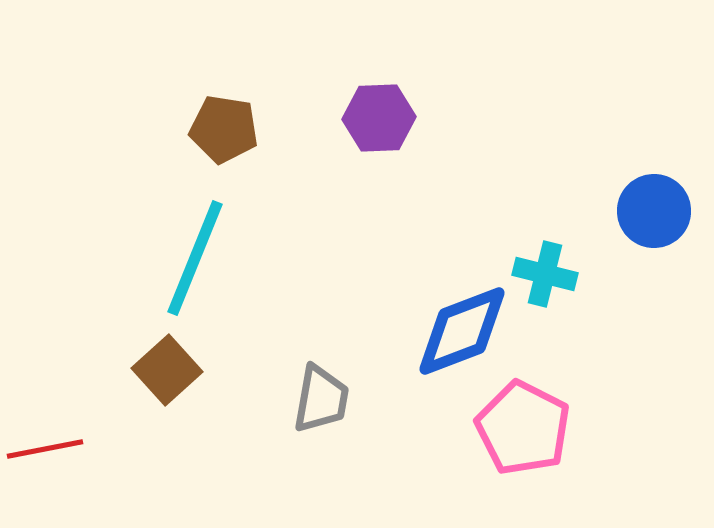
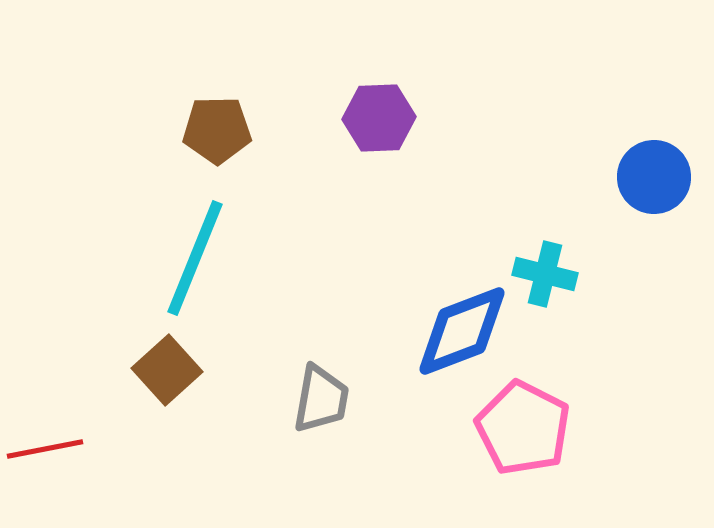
brown pentagon: moved 7 px left, 1 px down; rotated 10 degrees counterclockwise
blue circle: moved 34 px up
